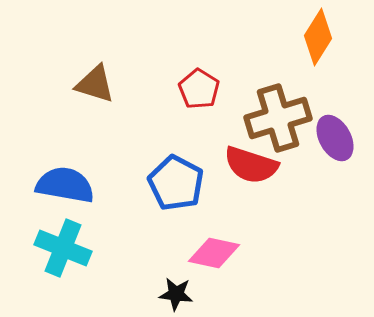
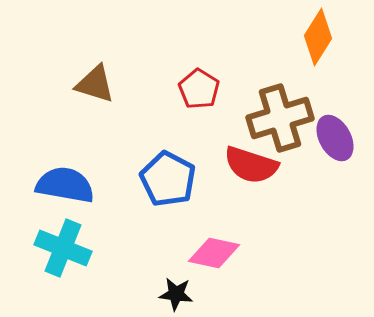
brown cross: moved 2 px right
blue pentagon: moved 8 px left, 4 px up
